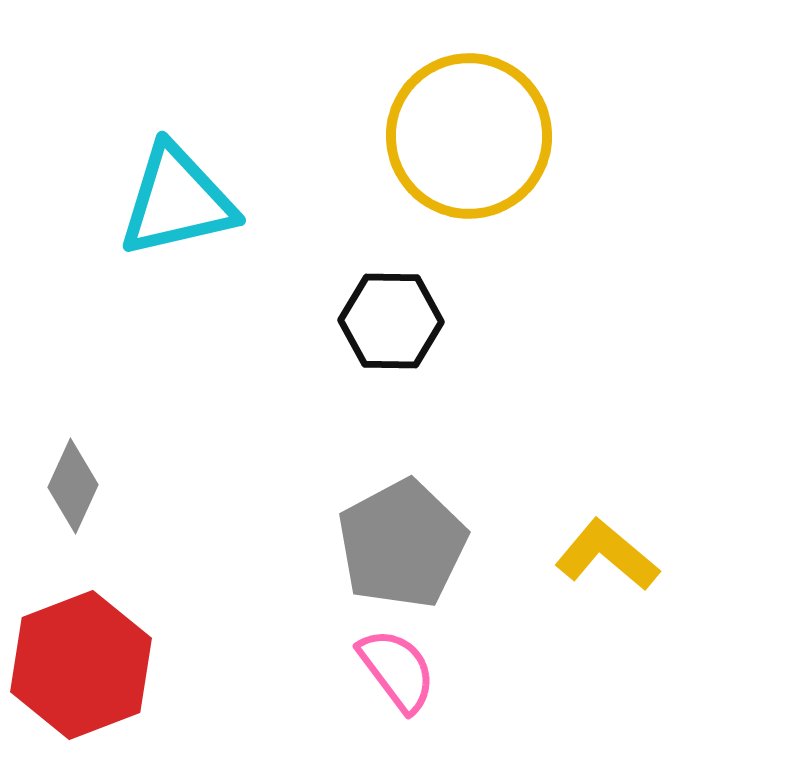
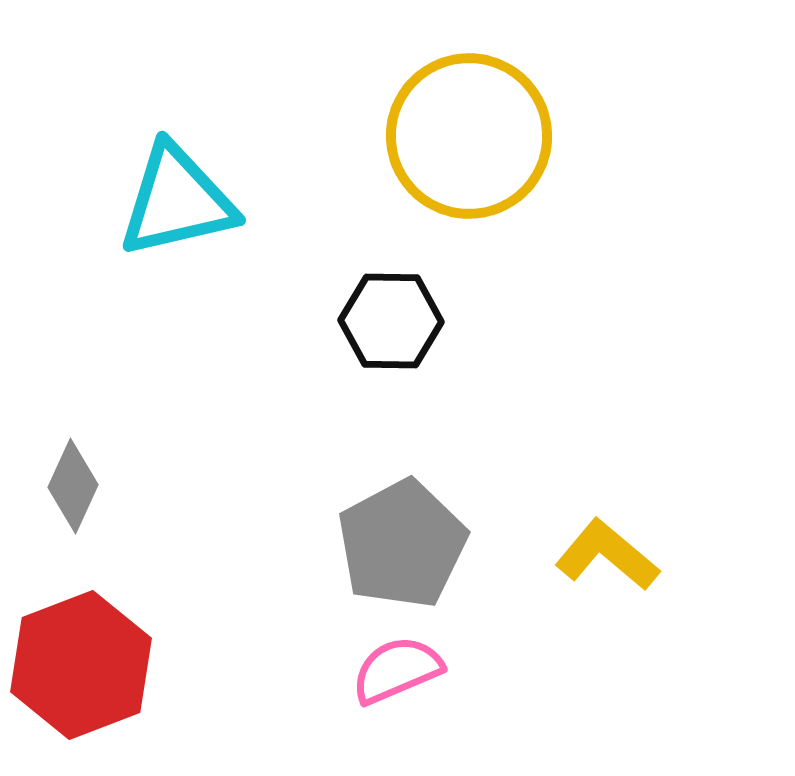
pink semicircle: rotated 76 degrees counterclockwise
